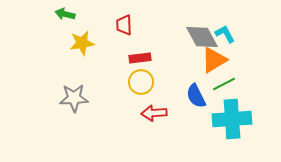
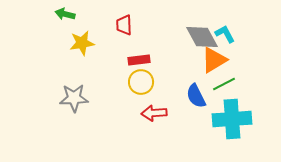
red rectangle: moved 1 px left, 2 px down
